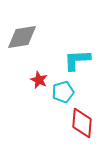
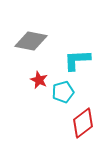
gray diamond: moved 9 px right, 4 px down; rotated 20 degrees clockwise
red diamond: moved 1 px right; rotated 48 degrees clockwise
